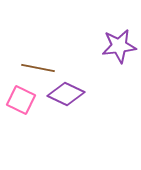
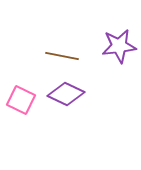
brown line: moved 24 px right, 12 px up
